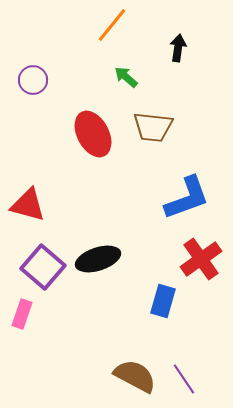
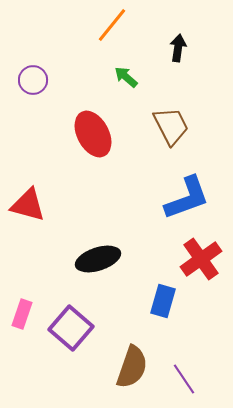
brown trapezoid: moved 18 px right, 1 px up; rotated 123 degrees counterclockwise
purple square: moved 28 px right, 61 px down
brown semicircle: moved 3 px left, 9 px up; rotated 81 degrees clockwise
